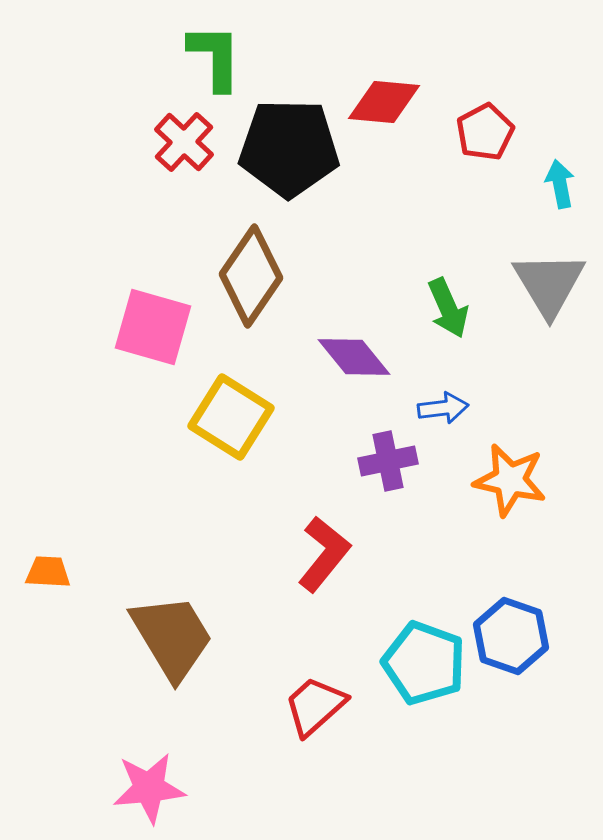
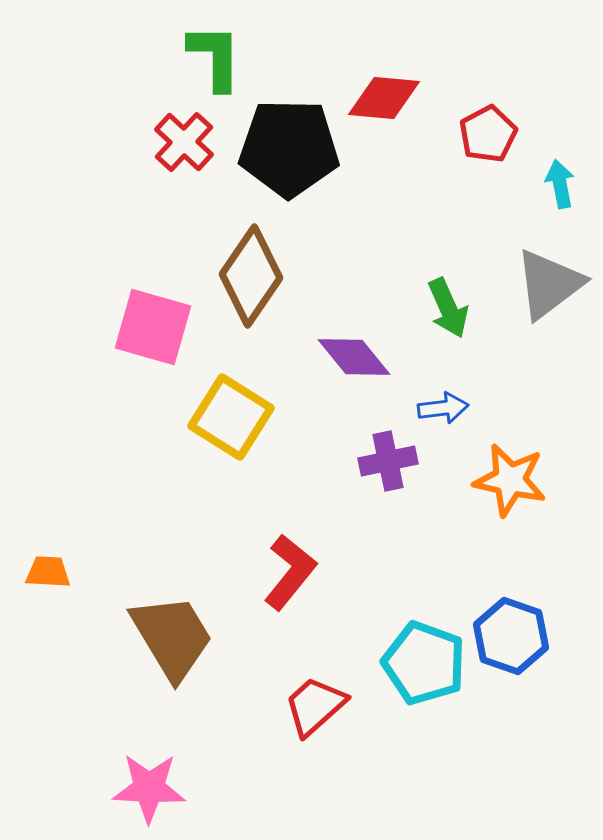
red diamond: moved 4 px up
red pentagon: moved 3 px right, 2 px down
gray triangle: rotated 24 degrees clockwise
red L-shape: moved 34 px left, 18 px down
pink star: rotated 8 degrees clockwise
